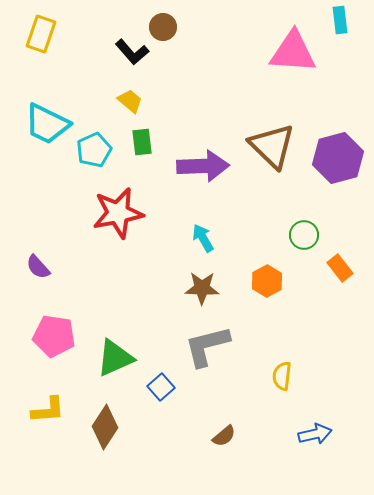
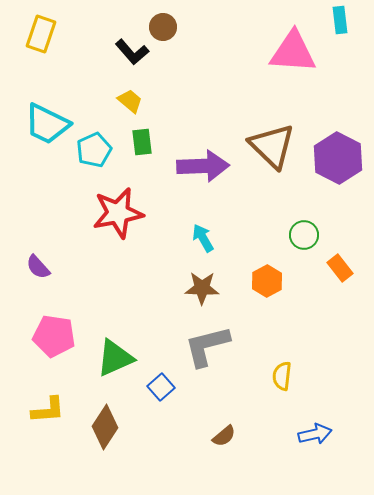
purple hexagon: rotated 18 degrees counterclockwise
